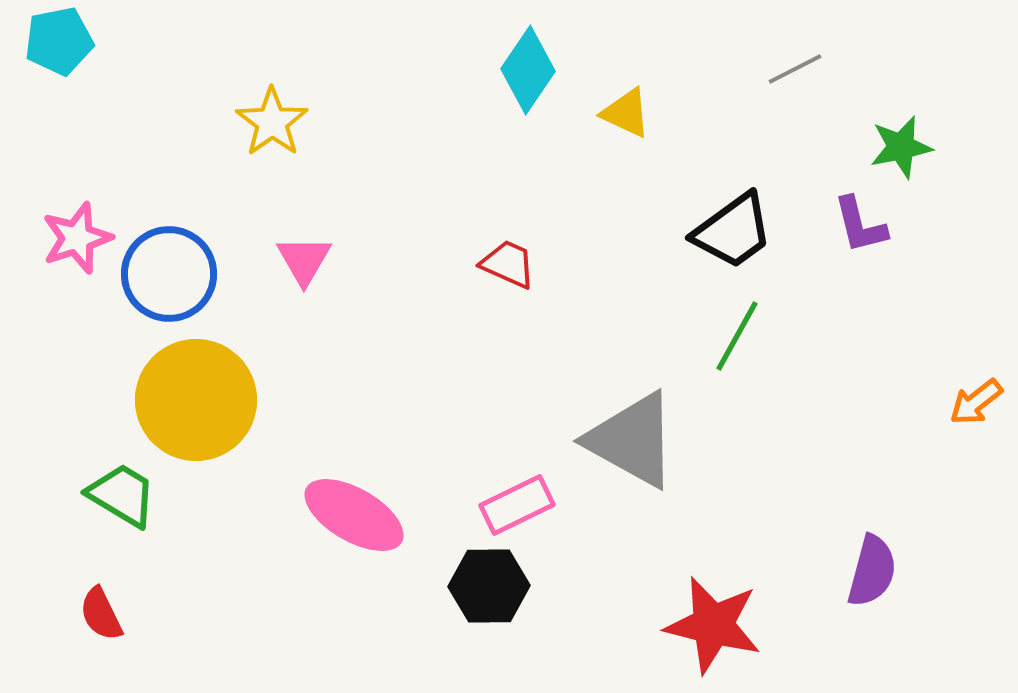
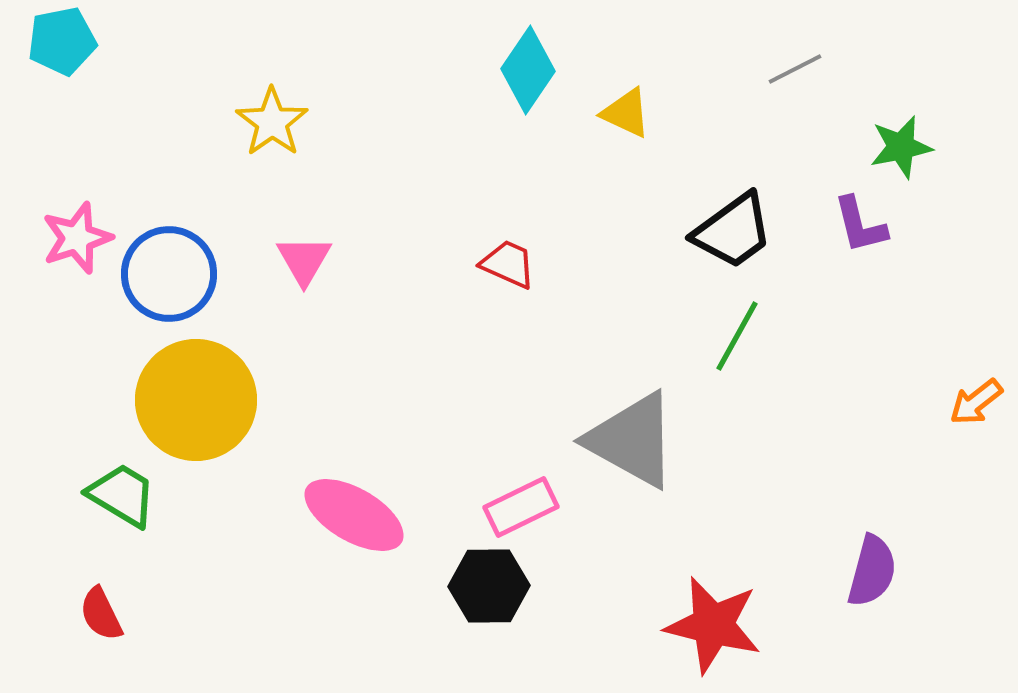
cyan pentagon: moved 3 px right
pink rectangle: moved 4 px right, 2 px down
